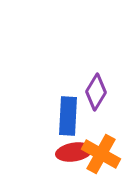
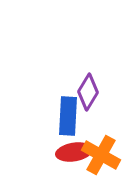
purple diamond: moved 8 px left
orange cross: moved 1 px down
